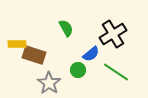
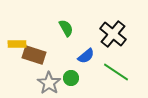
black cross: rotated 20 degrees counterclockwise
blue semicircle: moved 5 px left, 2 px down
green circle: moved 7 px left, 8 px down
